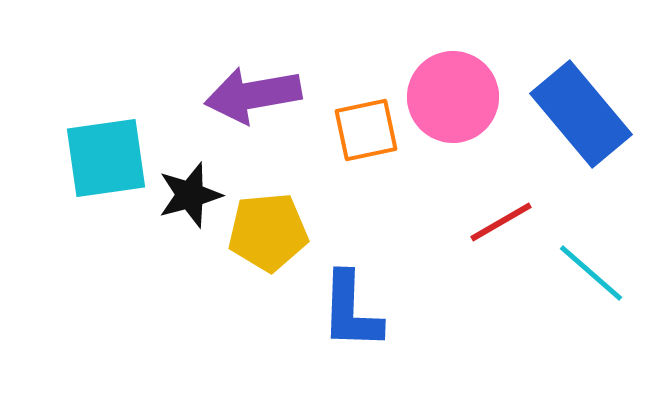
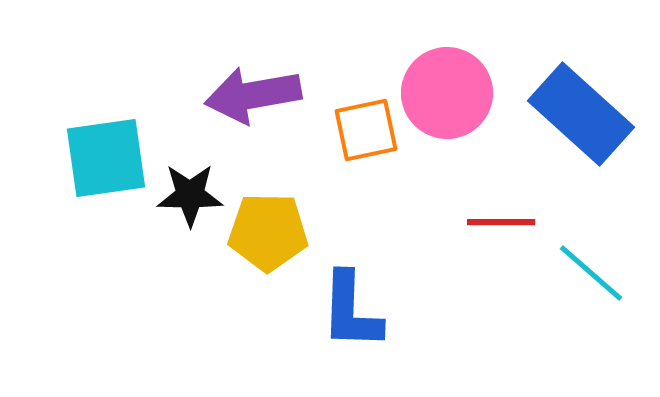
pink circle: moved 6 px left, 4 px up
blue rectangle: rotated 8 degrees counterclockwise
black star: rotated 16 degrees clockwise
red line: rotated 30 degrees clockwise
yellow pentagon: rotated 6 degrees clockwise
